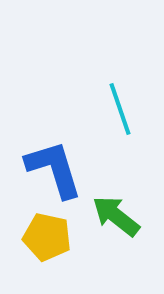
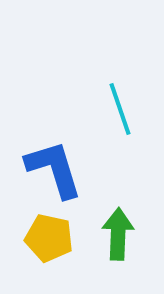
green arrow: moved 2 px right, 18 px down; rotated 54 degrees clockwise
yellow pentagon: moved 2 px right, 1 px down
